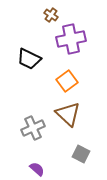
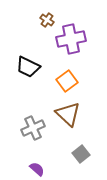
brown cross: moved 4 px left, 5 px down
black trapezoid: moved 1 px left, 8 px down
gray square: rotated 24 degrees clockwise
